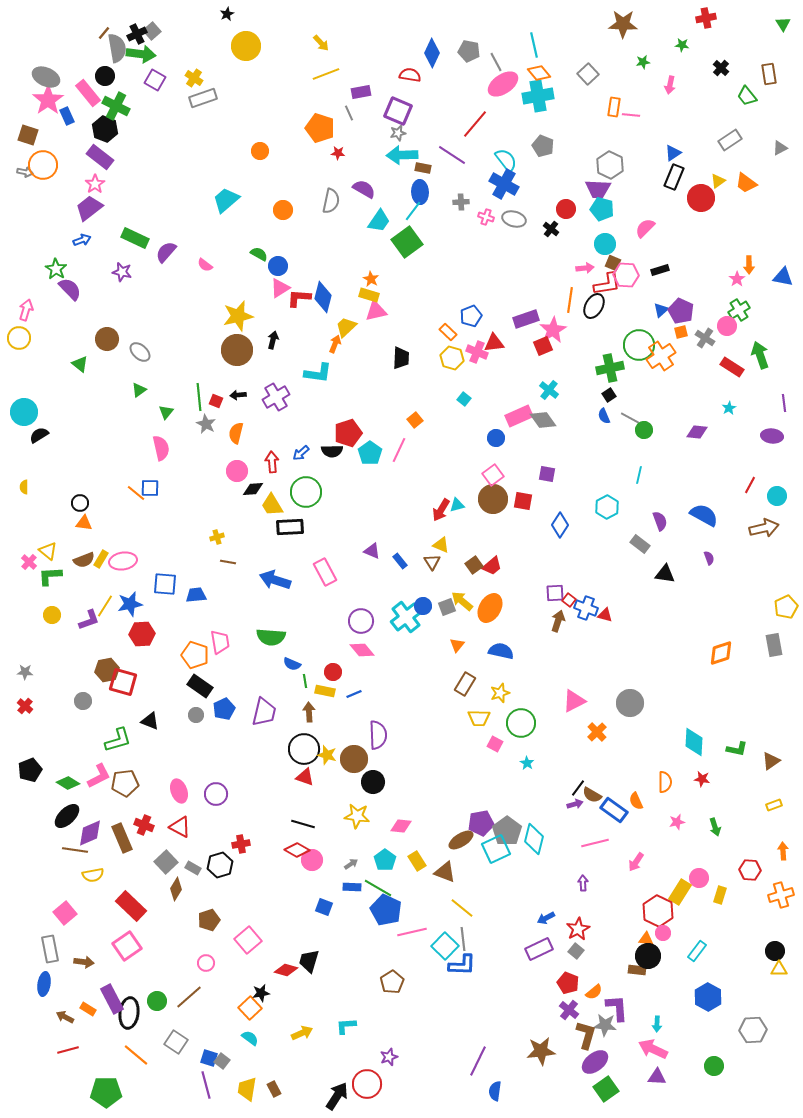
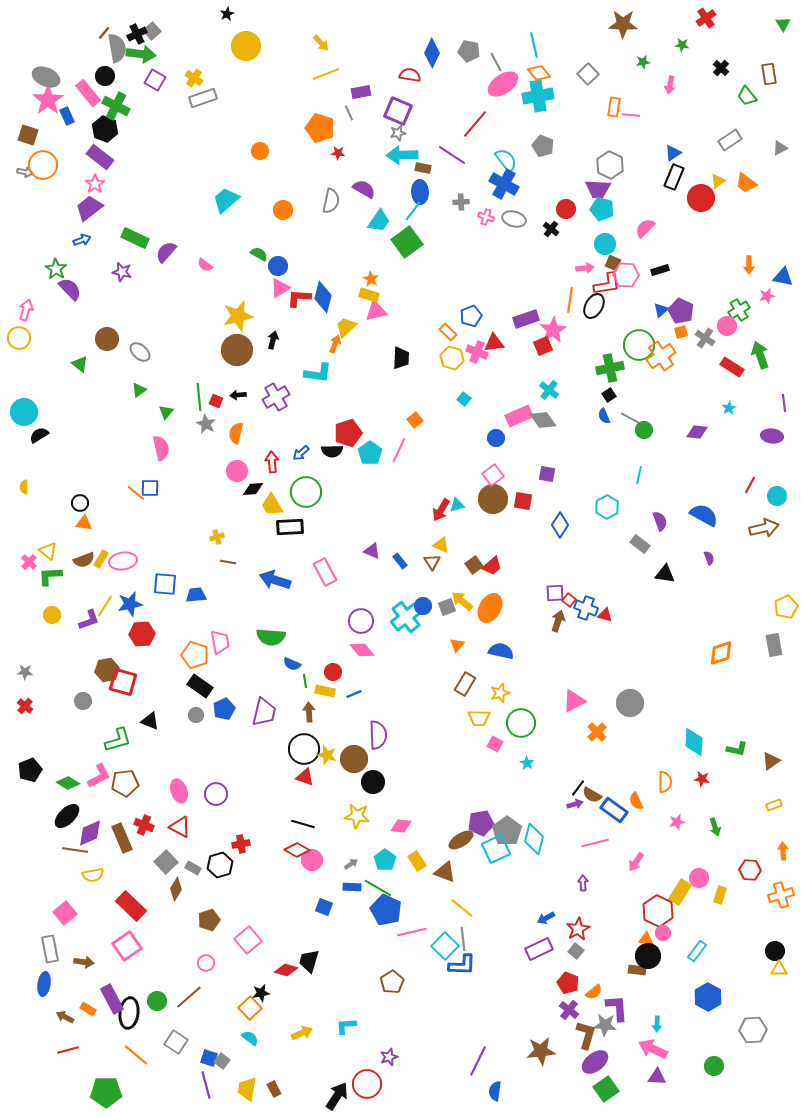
red cross at (706, 18): rotated 24 degrees counterclockwise
pink star at (737, 279): moved 30 px right, 17 px down; rotated 21 degrees clockwise
